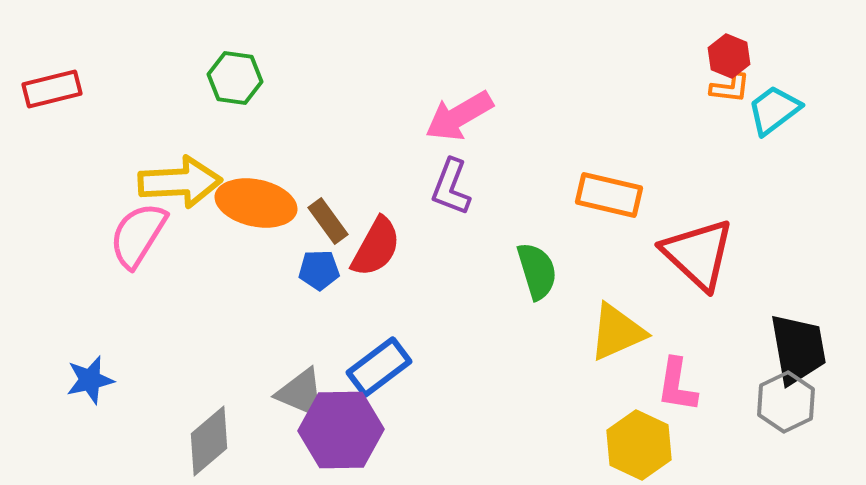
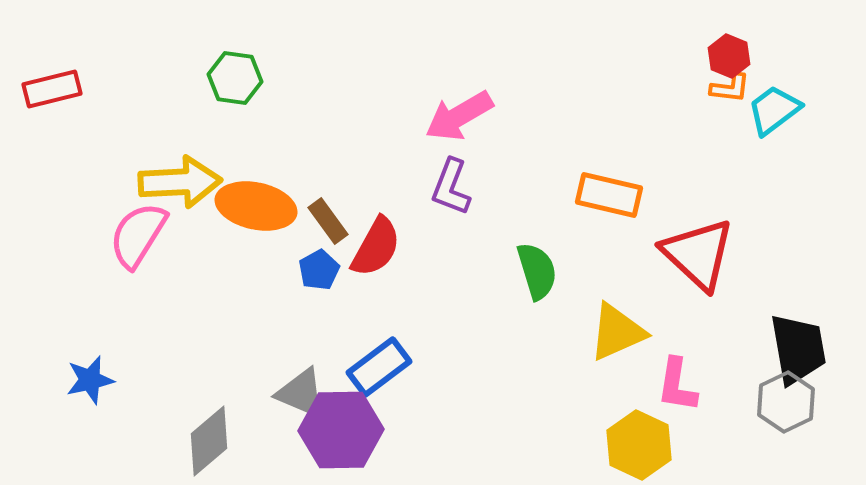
orange ellipse: moved 3 px down
blue pentagon: rotated 27 degrees counterclockwise
